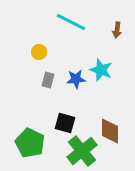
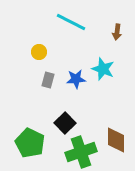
brown arrow: moved 2 px down
cyan star: moved 2 px right, 1 px up
black square: rotated 30 degrees clockwise
brown diamond: moved 6 px right, 9 px down
green cross: moved 1 px left, 1 px down; rotated 20 degrees clockwise
